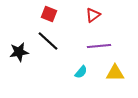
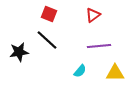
black line: moved 1 px left, 1 px up
cyan semicircle: moved 1 px left, 1 px up
